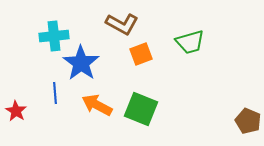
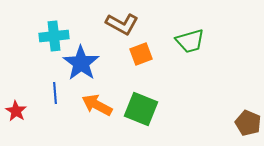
green trapezoid: moved 1 px up
brown pentagon: moved 2 px down
